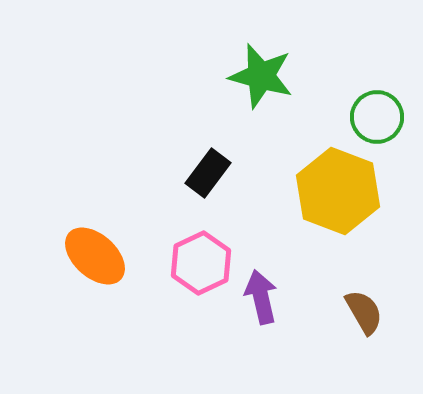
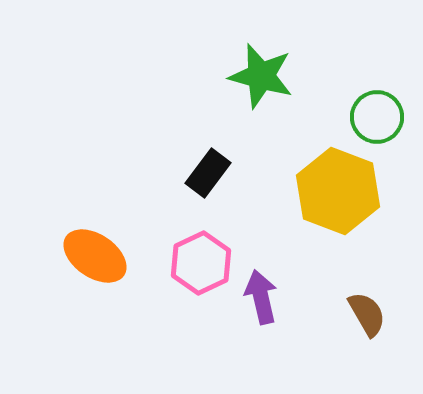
orange ellipse: rotated 8 degrees counterclockwise
brown semicircle: moved 3 px right, 2 px down
